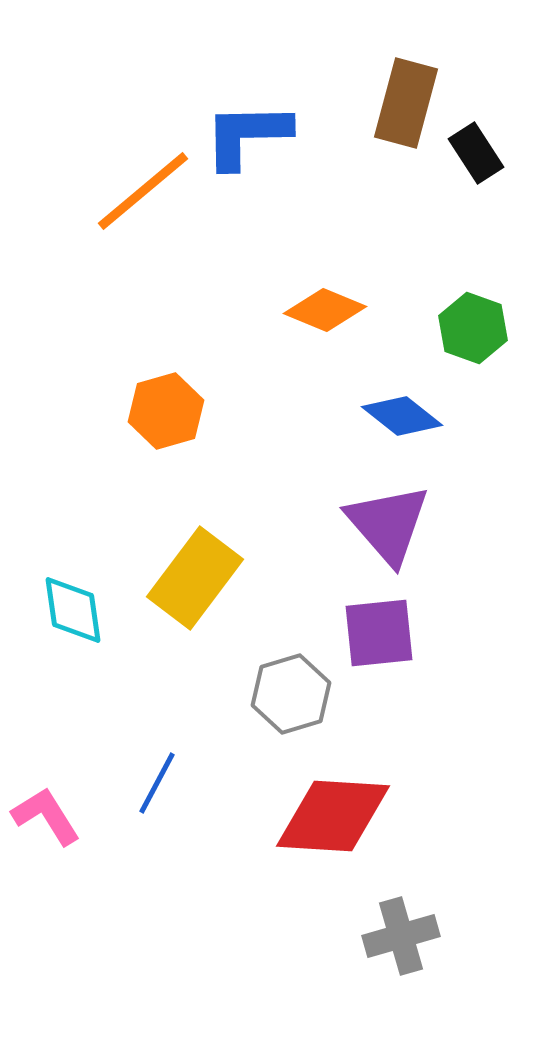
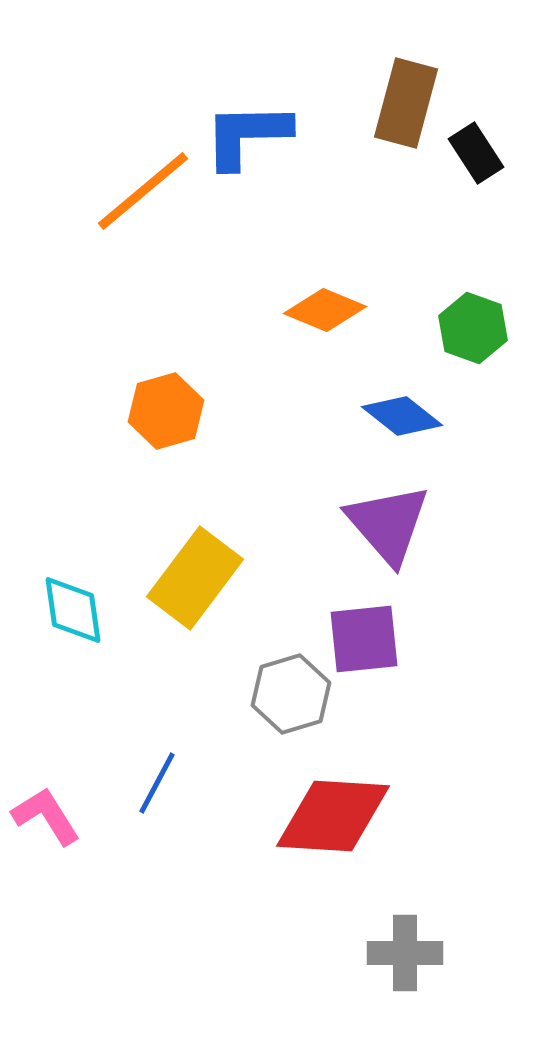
purple square: moved 15 px left, 6 px down
gray cross: moved 4 px right, 17 px down; rotated 16 degrees clockwise
